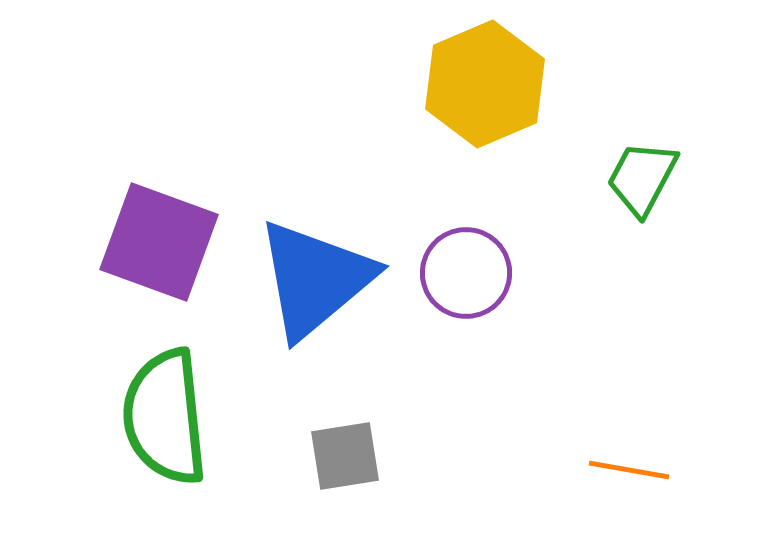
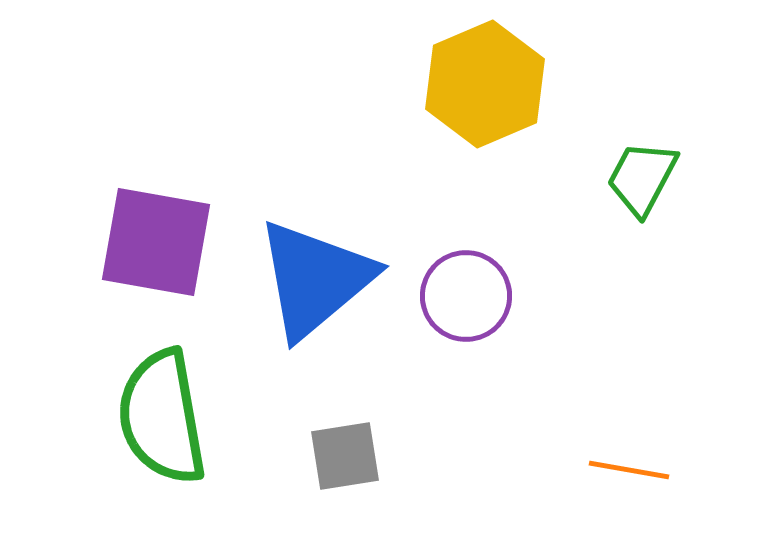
purple square: moved 3 px left; rotated 10 degrees counterclockwise
purple circle: moved 23 px down
green semicircle: moved 3 px left; rotated 4 degrees counterclockwise
